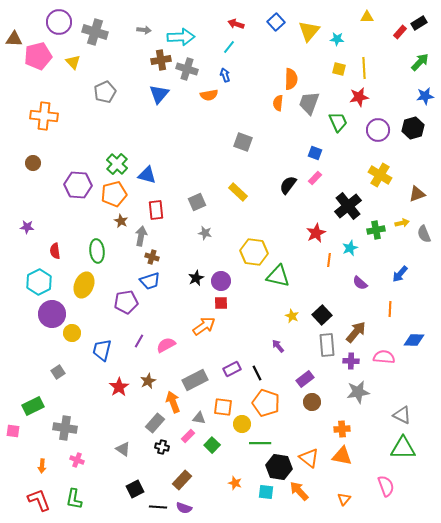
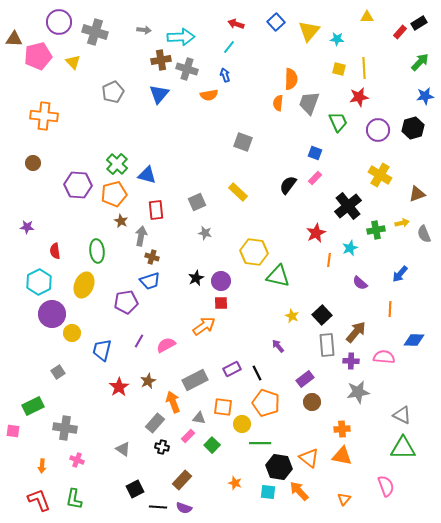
gray pentagon at (105, 92): moved 8 px right
cyan square at (266, 492): moved 2 px right
